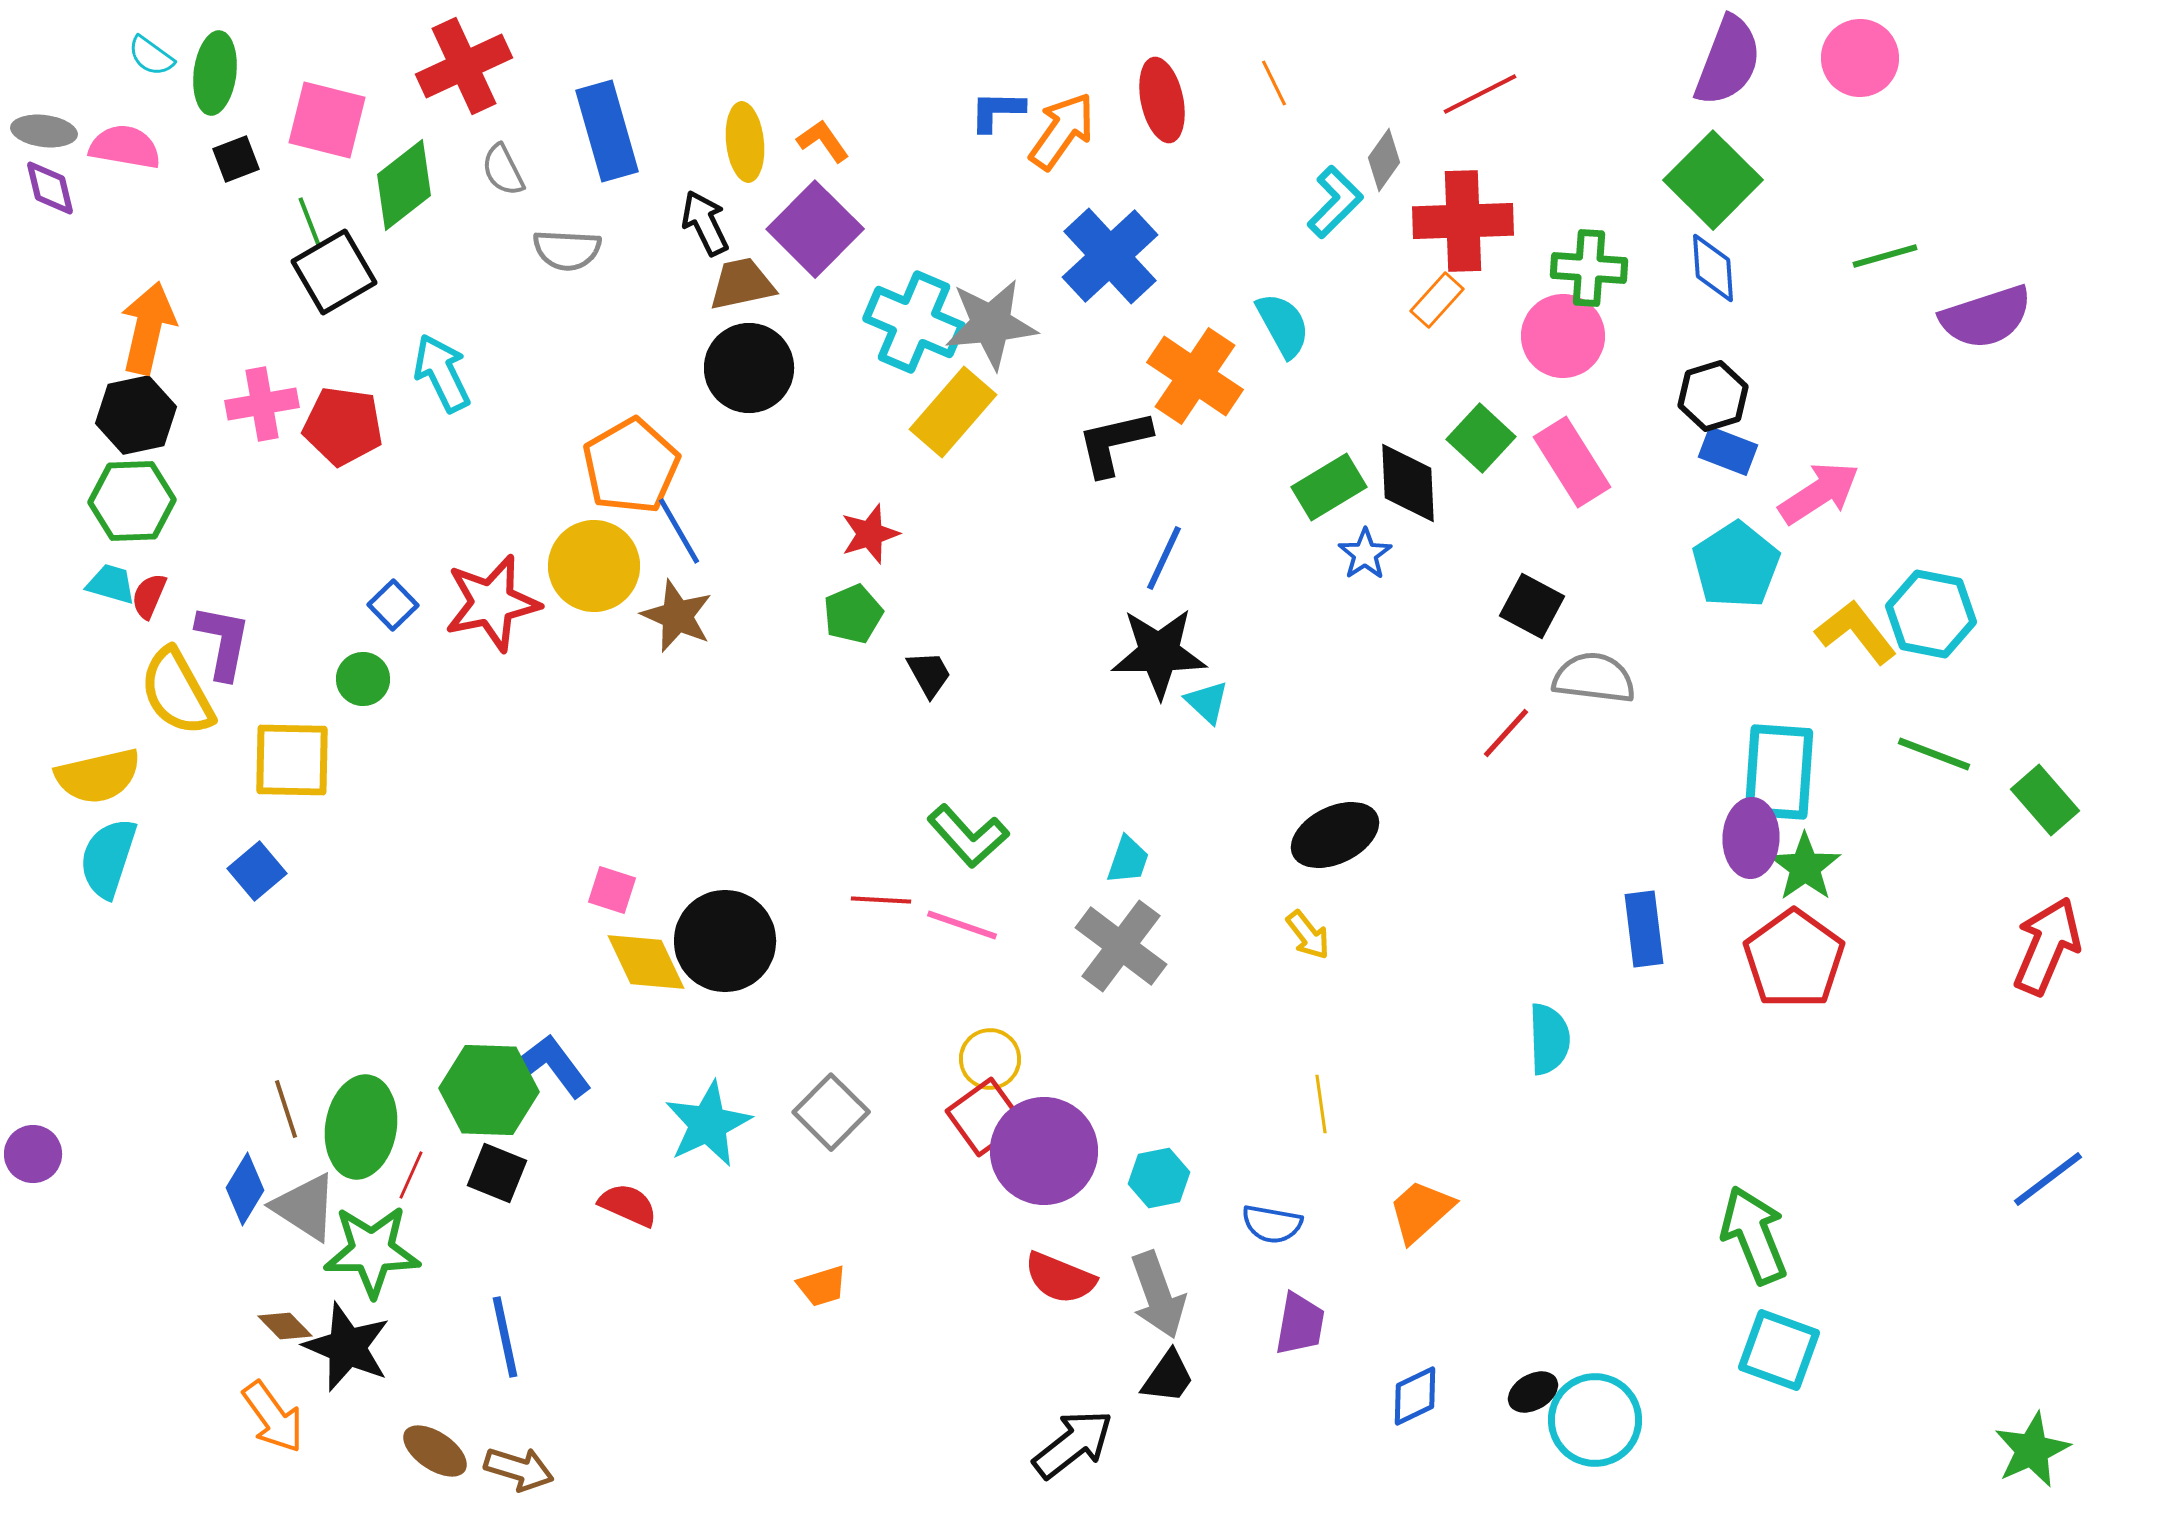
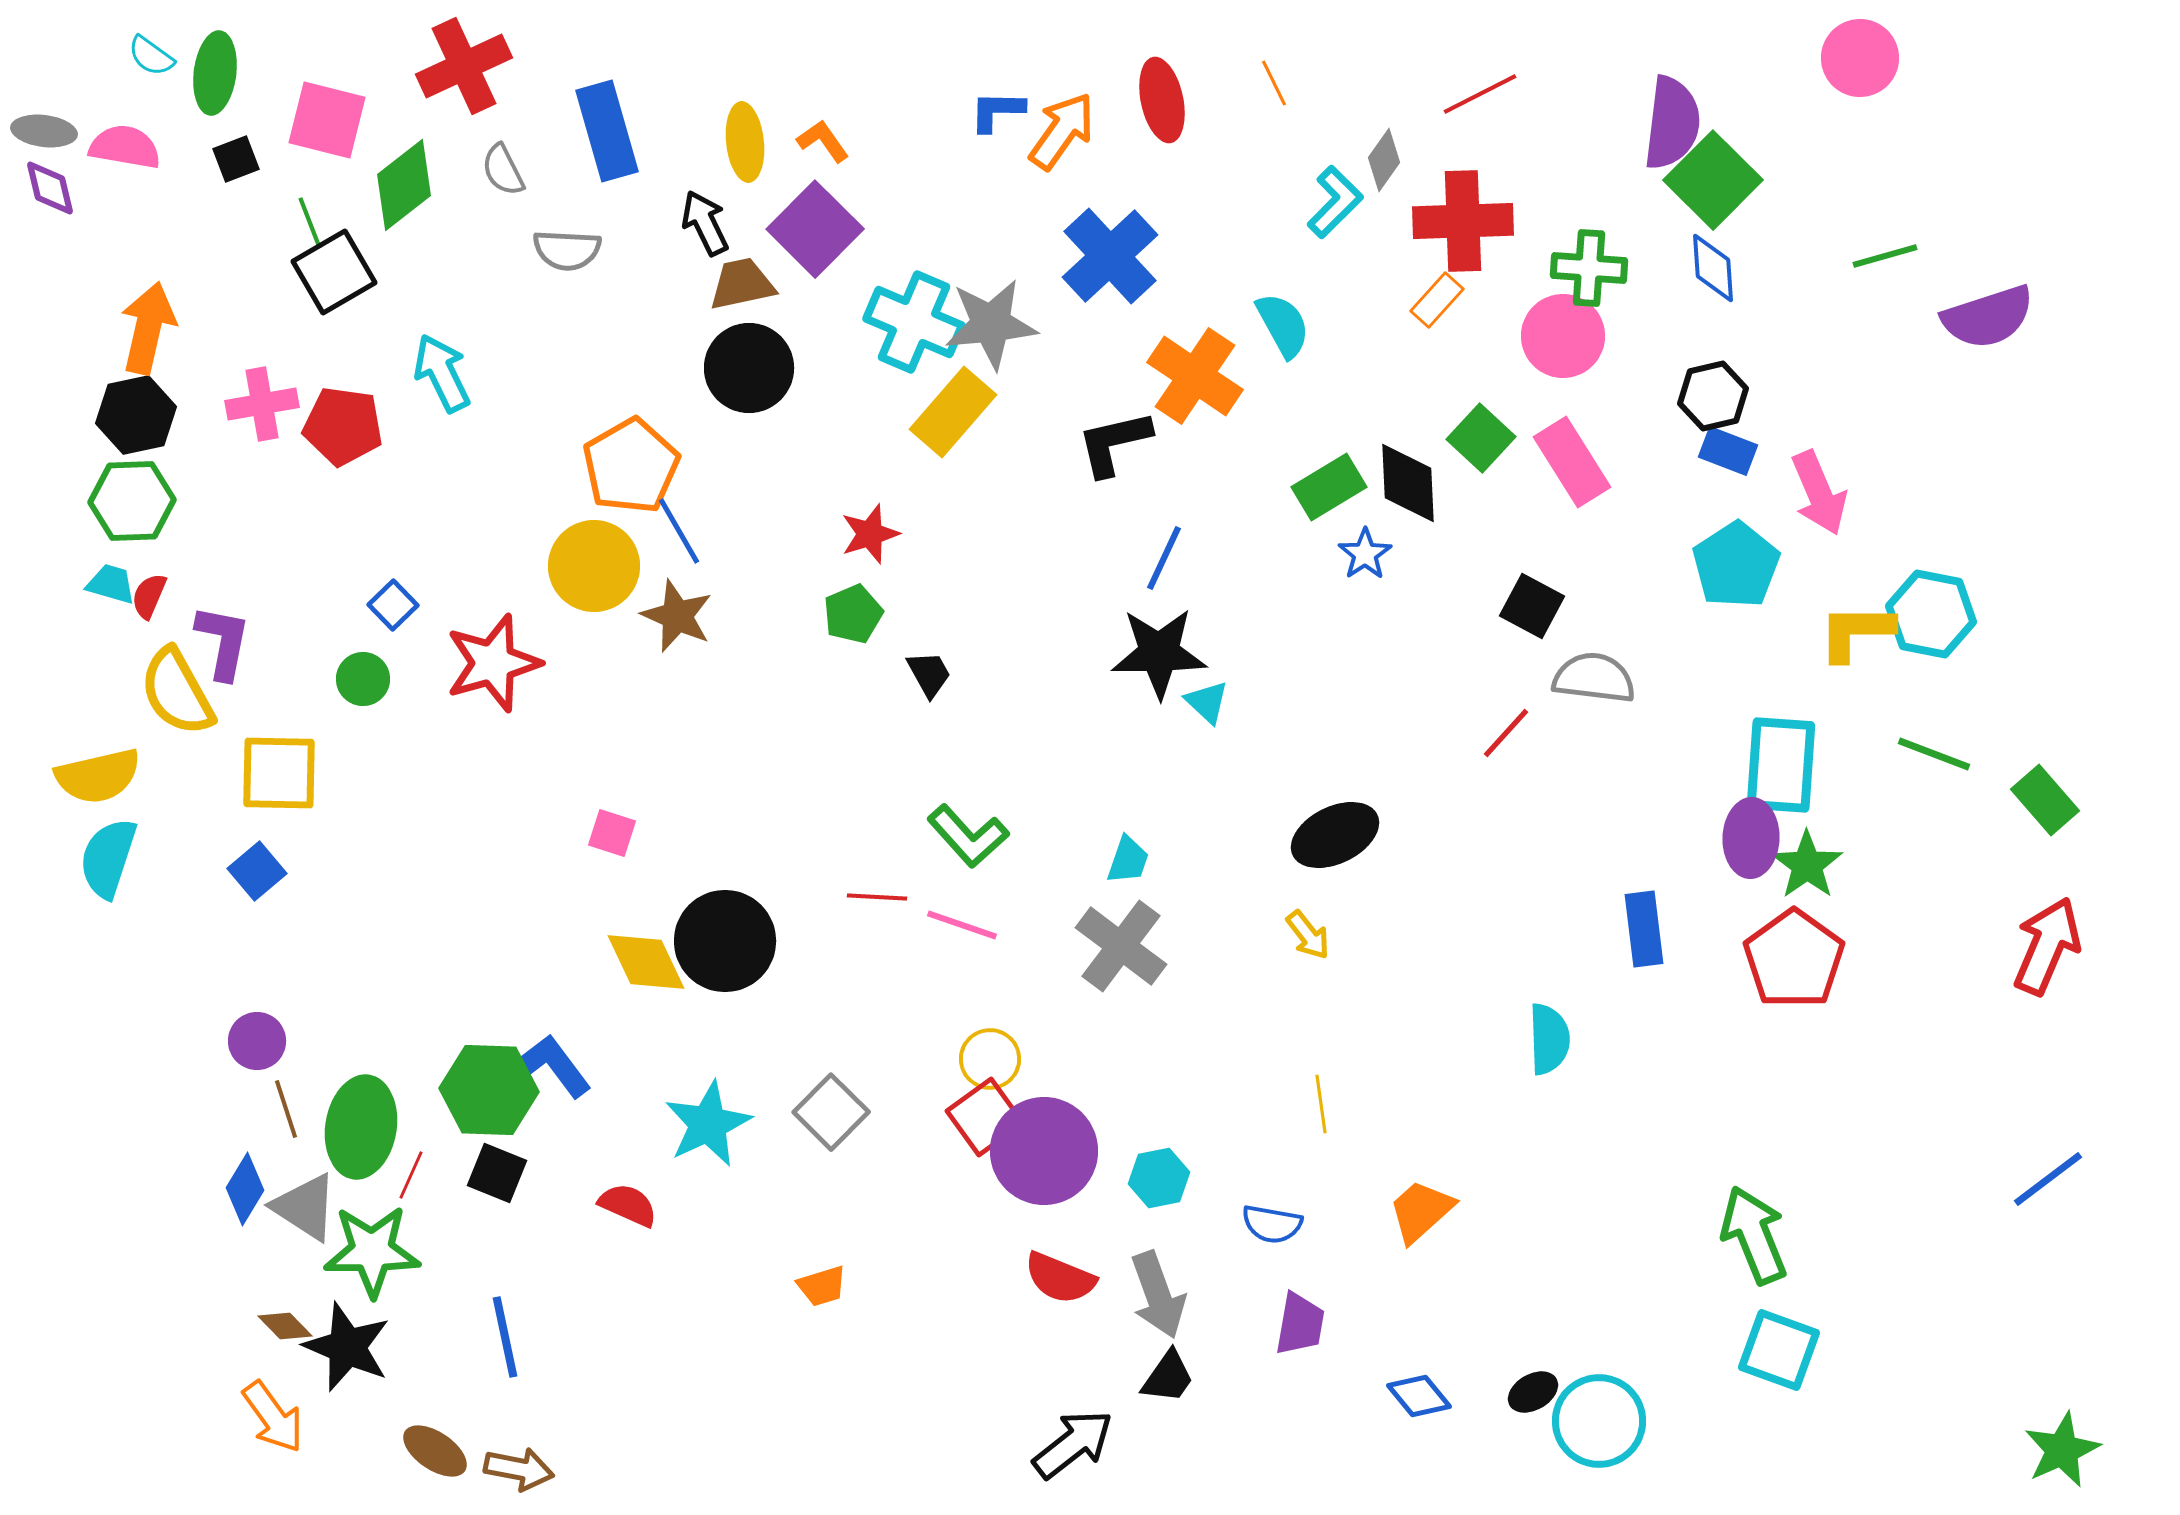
purple semicircle at (1728, 61): moved 56 px left, 62 px down; rotated 14 degrees counterclockwise
purple semicircle at (1986, 317): moved 2 px right
black hexagon at (1713, 396): rotated 4 degrees clockwise
pink arrow at (1819, 493): rotated 100 degrees clockwise
red star at (492, 603): moved 1 px right, 60 px down; rotated 4 degrees counterclockwise
yellow L-shape at (1856, 632): rotated 52 degrees counterclockwise
yellow square at (292, 760): moved 13 px left, 13 px down
cyan rectangle at (1779, 772): moved 2 px right, 7 px up
green star at (1805, 867): moved 2 px right, 2 px up
pink square at (612, 890): moved 57 px up
red line at (881, 900): moved 4 px left, 3 px up
purple circle at (33, 1154): moved 224 px right, 113 px up
blue diamond at (1415, 1396): moved 4 px right; rotated 76 degrees clockwise
cyan circle at (1595, 1420): moved 4 px right, 1 px down
green star at (2032, 1450): moved 30 px right
brown arrow at (519, 1469): rotated 6 degrees counterclockwise
